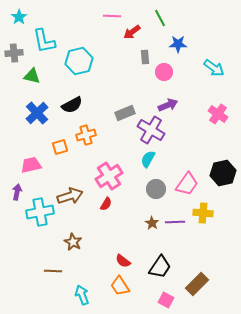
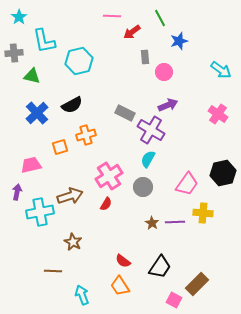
blue star at (178, 44): moved 1 px right, 3 px up; rotated 18 degrees counterclockwise
cyan arrow at (214, 68): moved 7 px right, 2 px down
gray rectangle at (125, 113): rotated 48 degrees clockwise
gray circle at (156, 189): moved 13 px left, 2 px up
pink square at (166, 300): moved 8 px right
